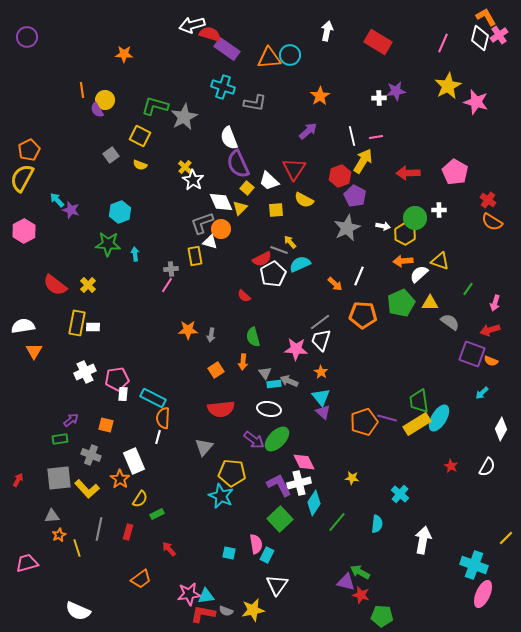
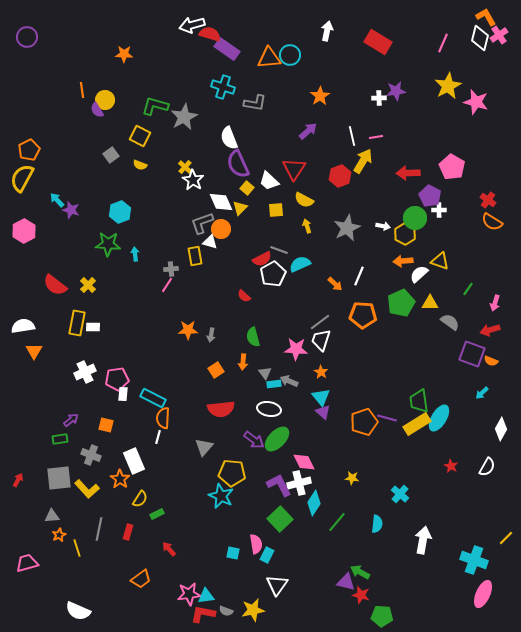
pink pentagon at (455, 172): moved 3 px left, 5 px up
purple pentagon at (355, 196): moved 75 px right
yellow arrow at (290, 242): moved 17 px right, 16 px up; rotated 24 degrees clockwise
cyan square at (229, 553): moved 4 px right
cyan cross at (474, 565): moved 5 px up
